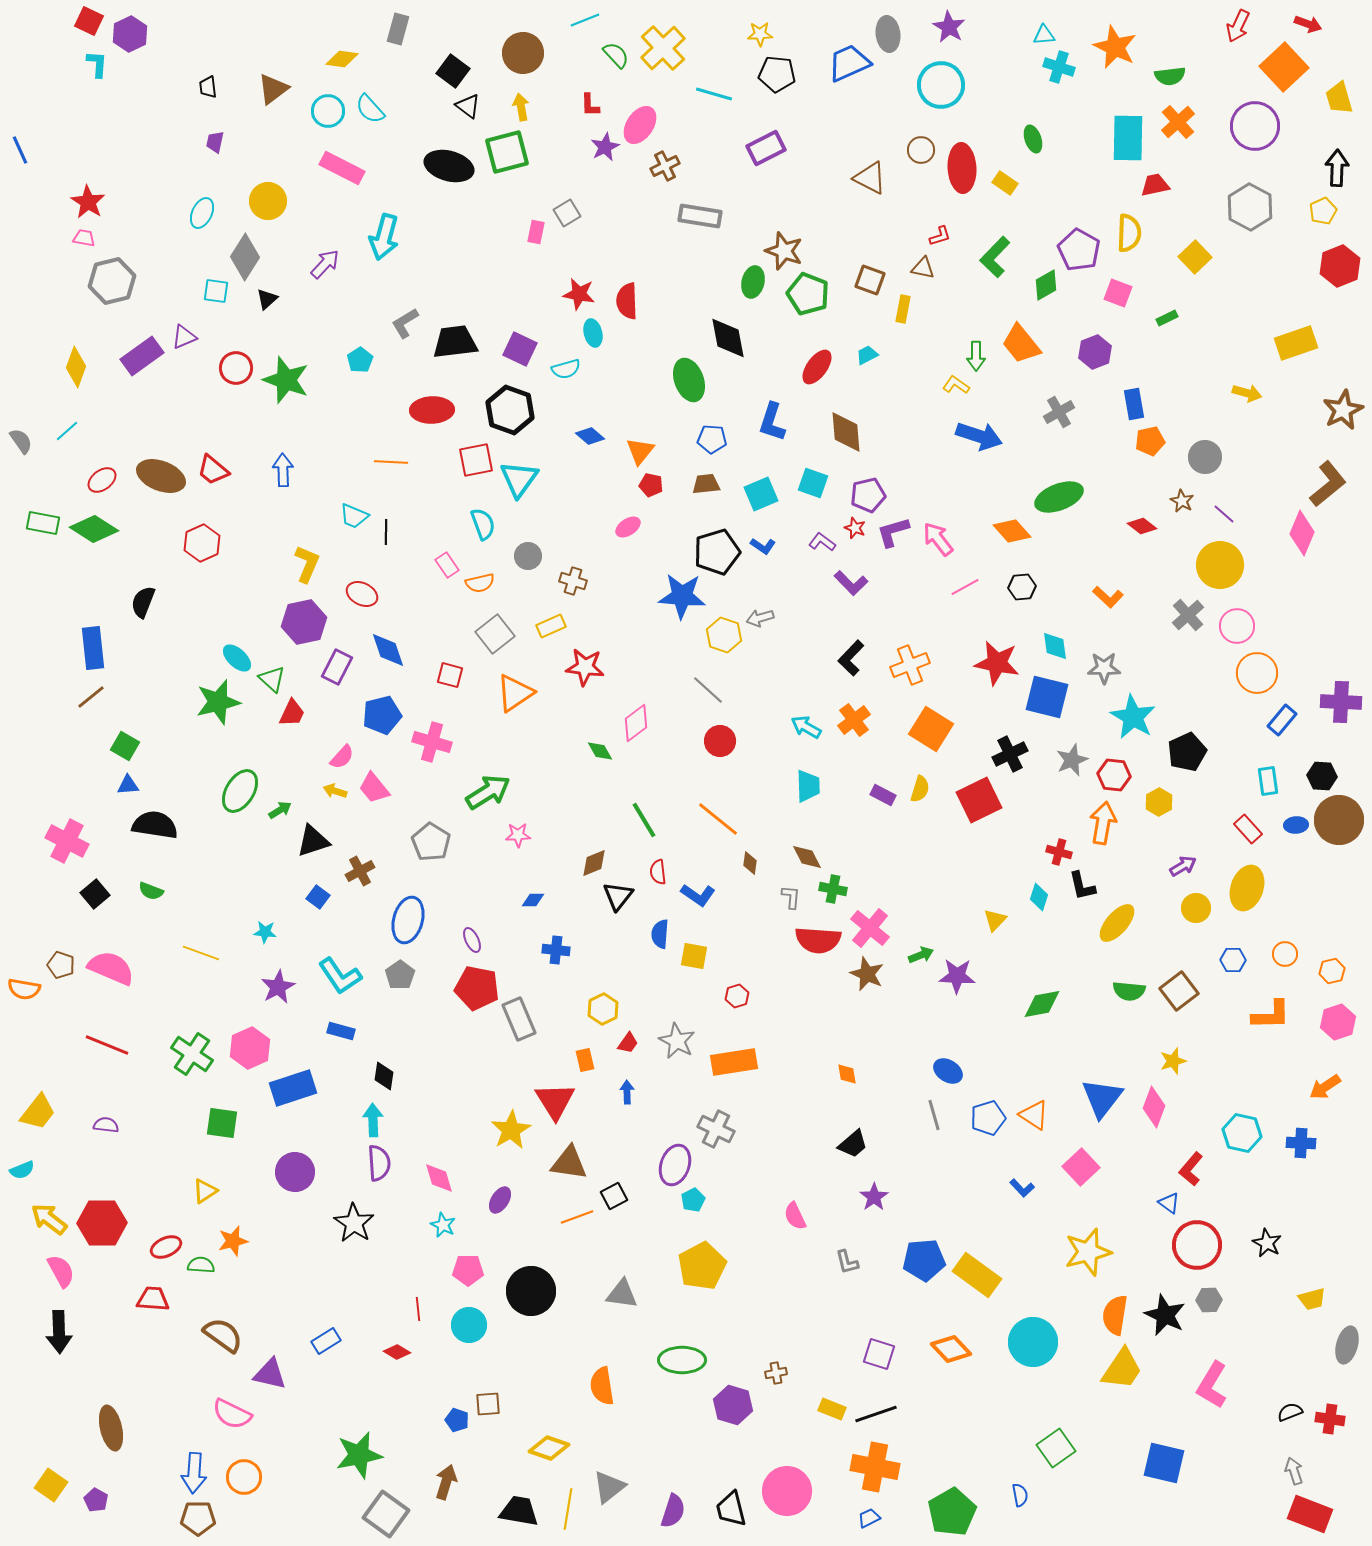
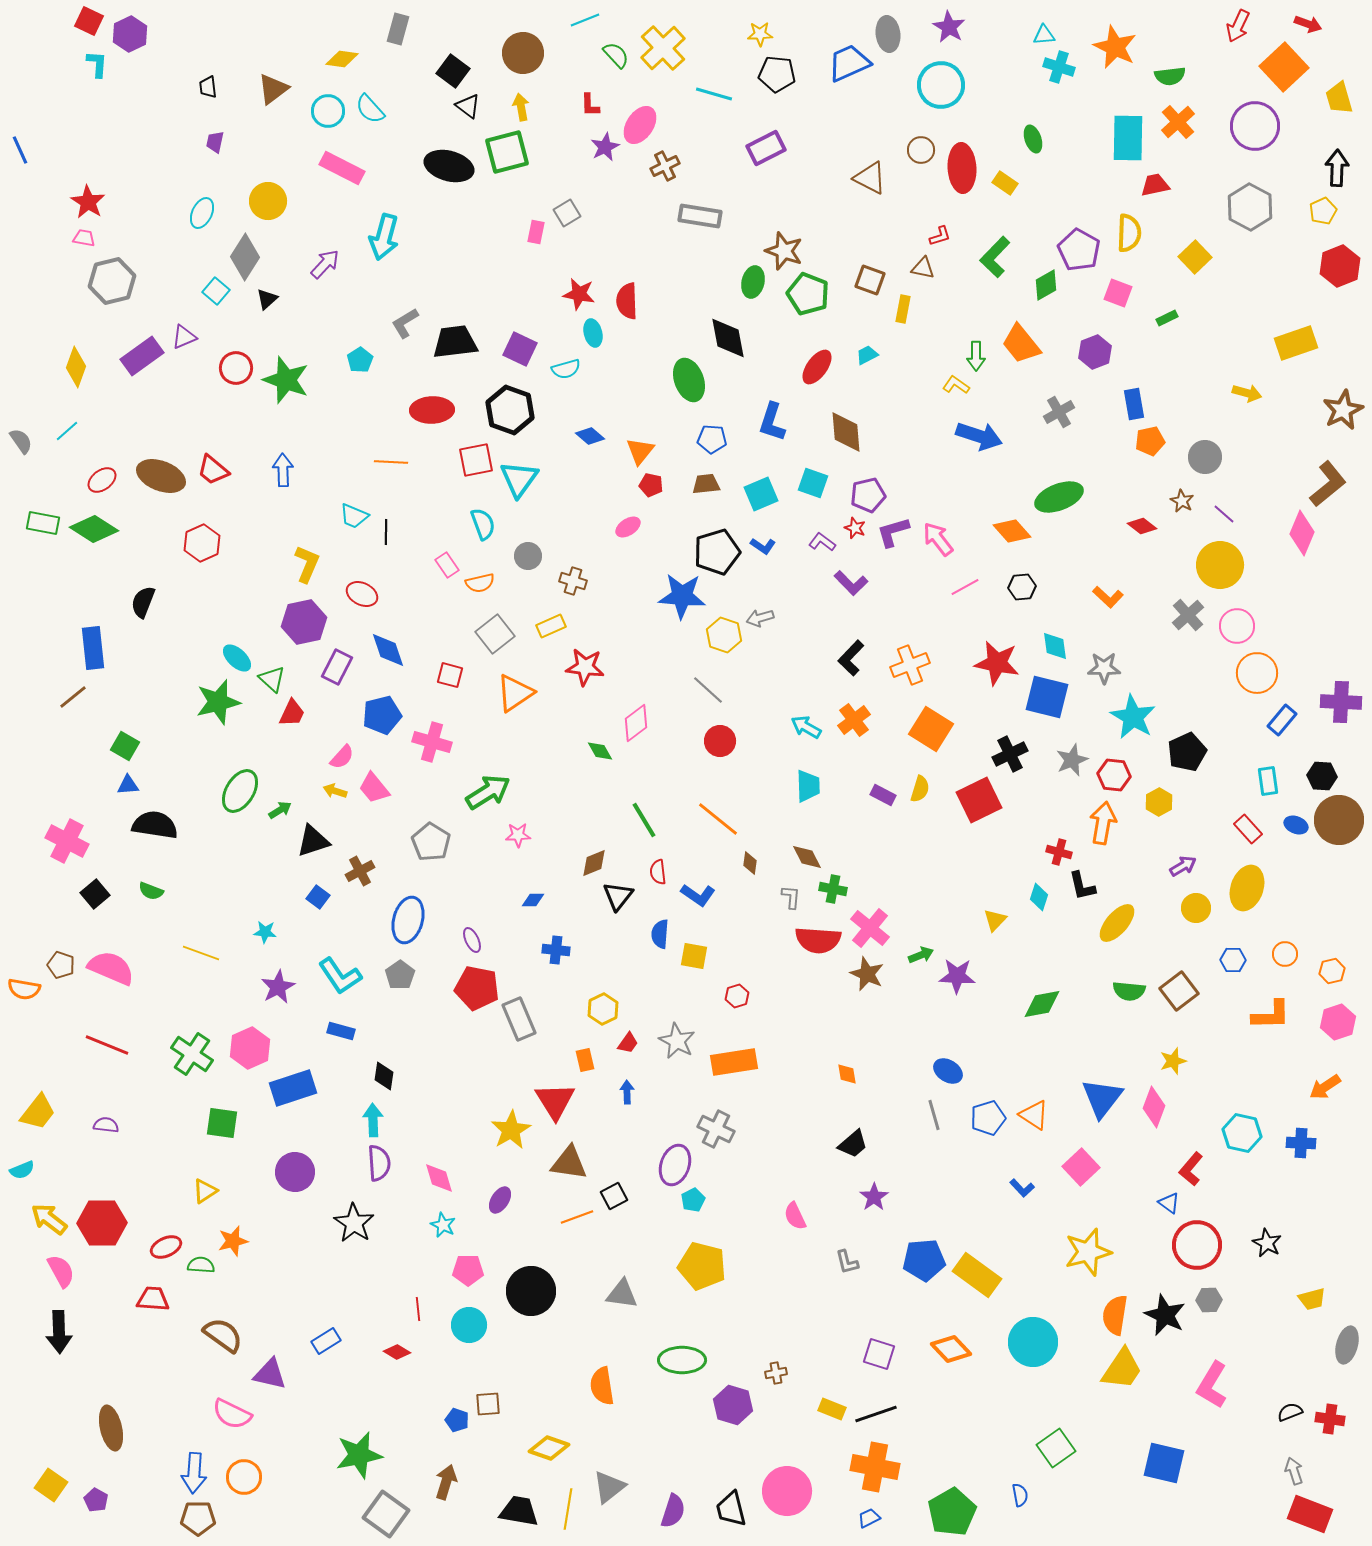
cyan square at (216, 291): rotated 32 degrees clockwise
brown line at (91, 697): moved 18 px left
blue ellipse at (1296, 825): rotated 25 degrees clockwise
yellow pentagon at (702, 1266): rotated 30 degrees counterclockwise
